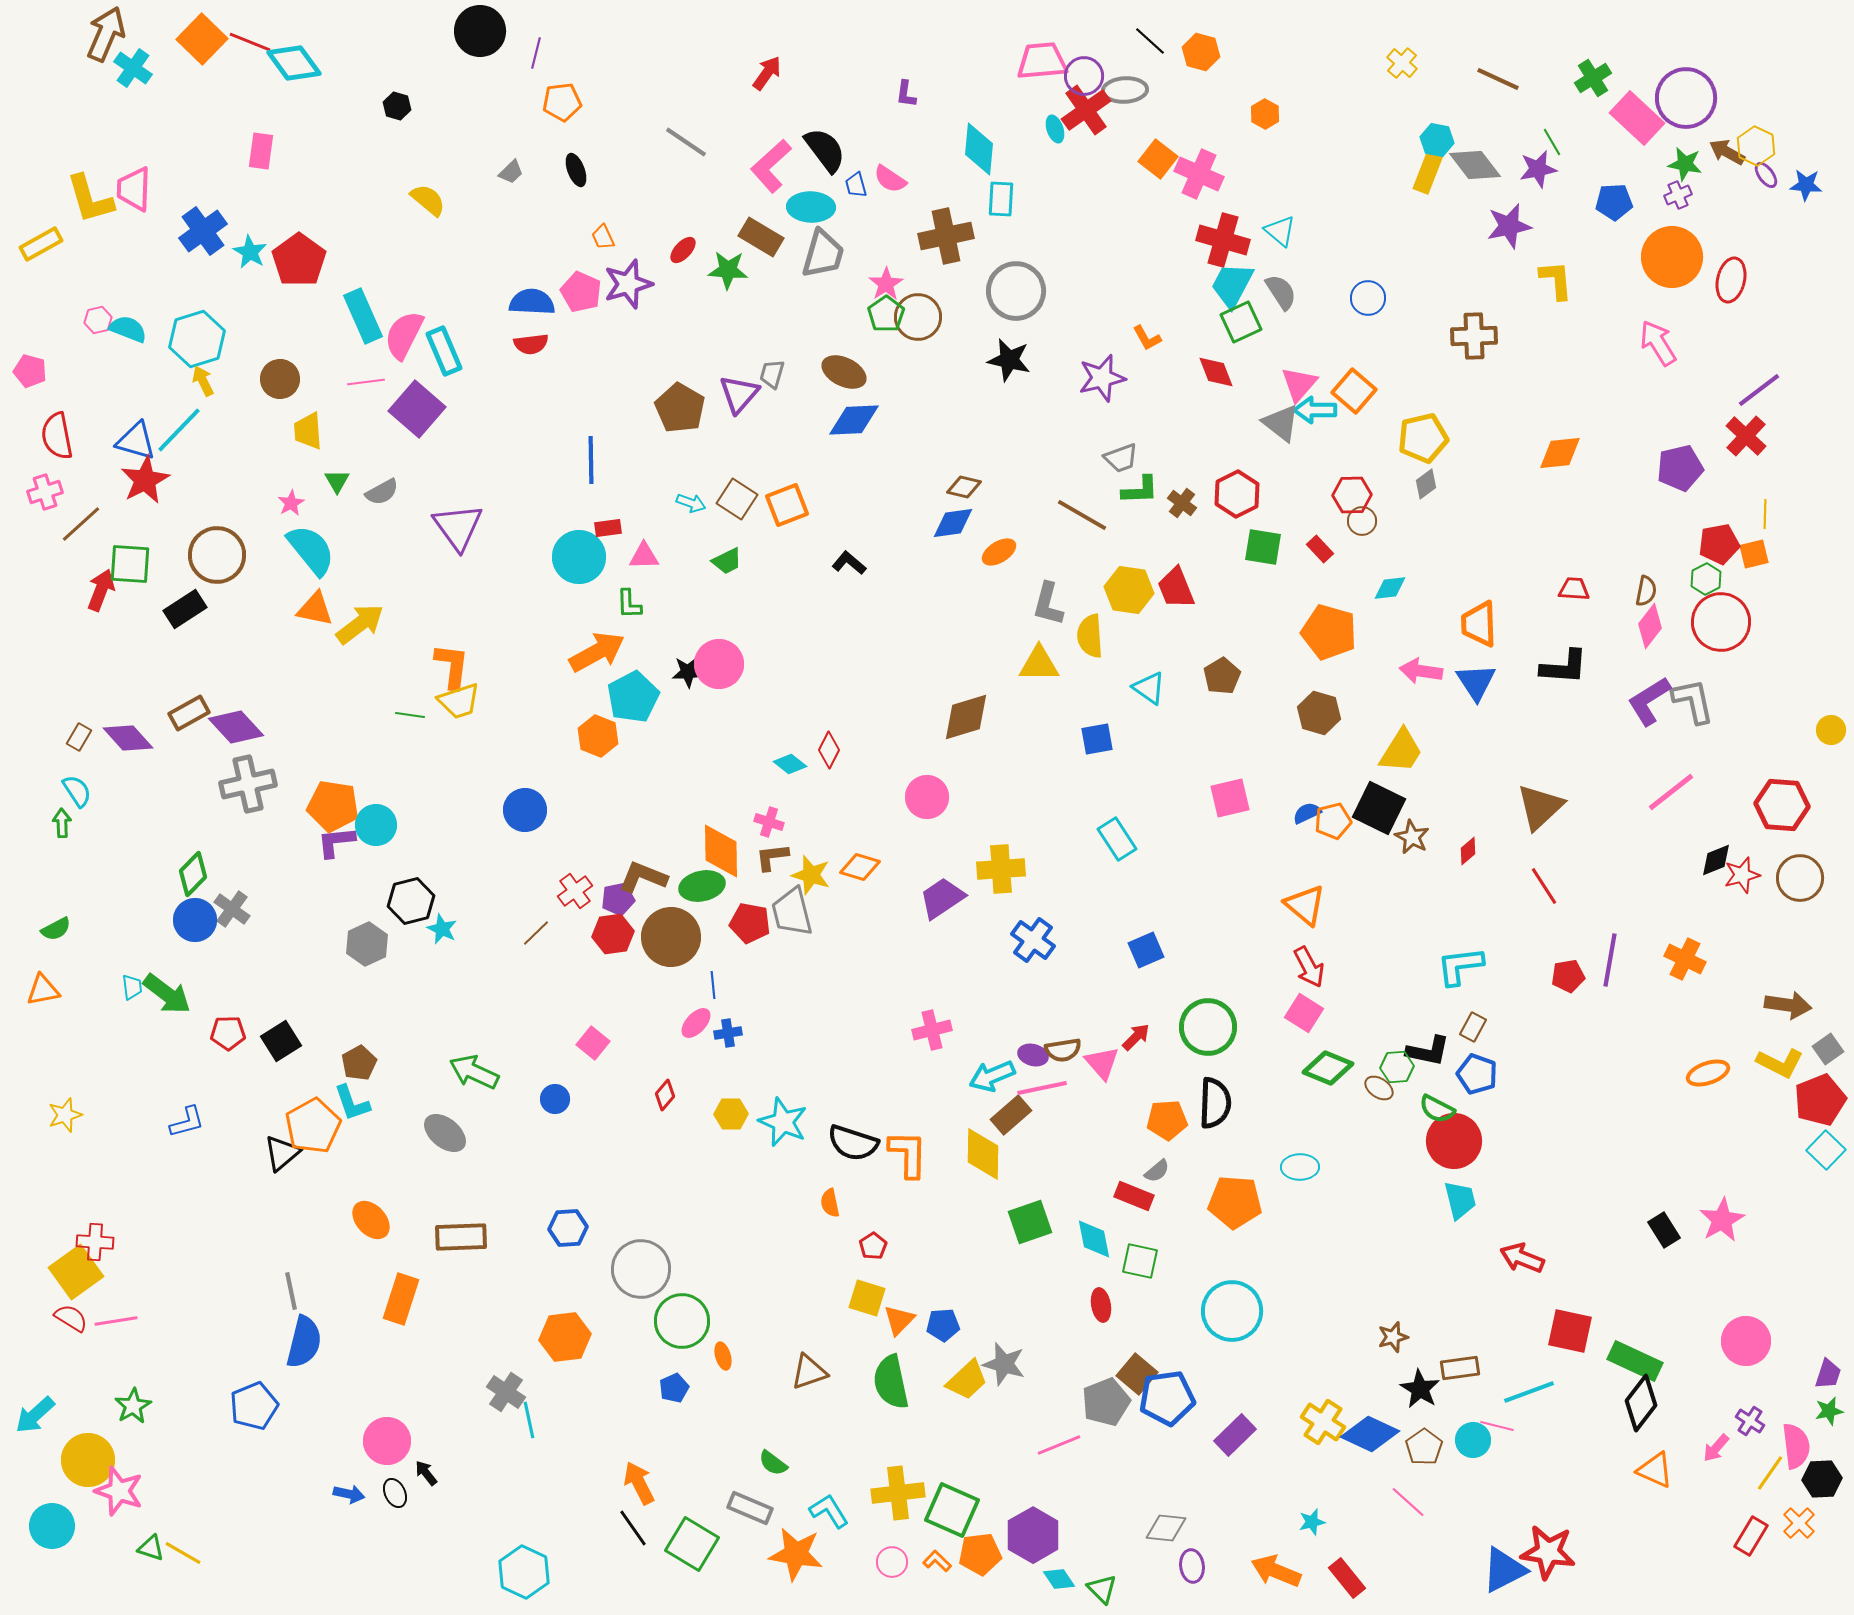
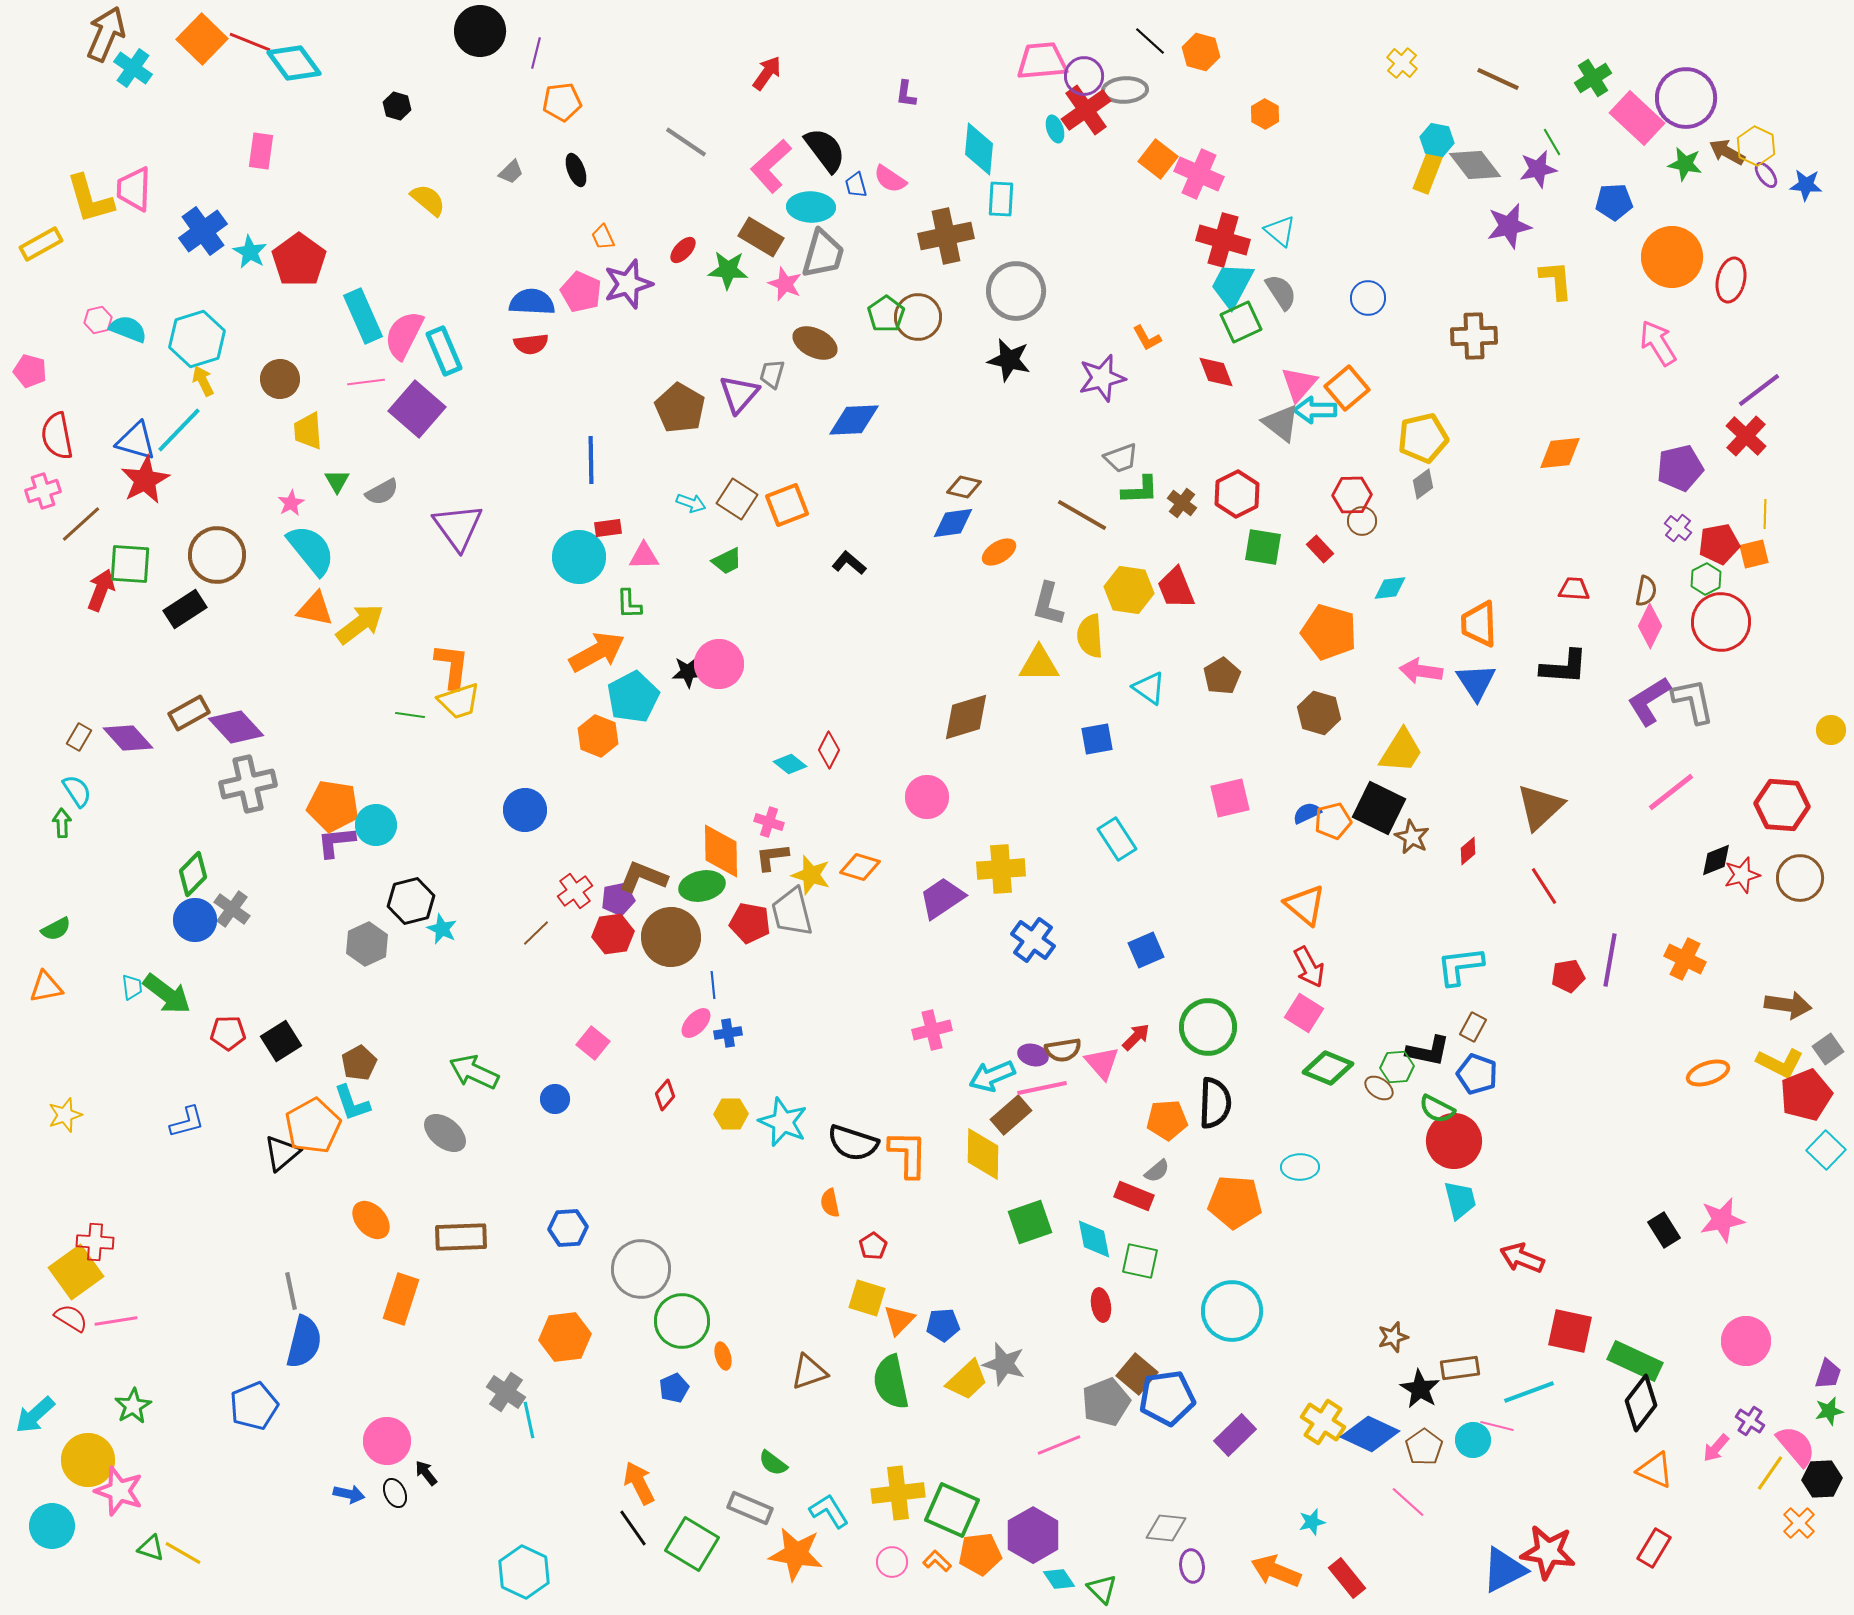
purple cross at (1678, 195): moved 333 px down; rotated 28 degrees counterclockwise
pink star at (886, 284): moved 101 px left; rotated 16 degrees counterclockwise
brown ellipse at (844, 372): moved 29 px left, 29 px up
orange square at (1354, 391): moved 7 px left, 3 px up; rotated 9 degrees clockwise
gray diamond at (1426, 484): moved 3 px left
pink cross at (45, 492): moved 2 px left, 1 px up
pink diamond at (1650, 626): rotated 12 degrees counterclockwise
orange triangle at (43, 990): moved 3 px right, 3 px up
red pentagon at (1820, 1100): moved 14 px left, 5 px up
pink star at (1722, 1220): rotated 18 degrees clockwise
pink semicircle at (1796, 1446): rotated 33 degrees counterclockwise
red rectangle at (1751, 1536): moved 97 px left, 12 px down
